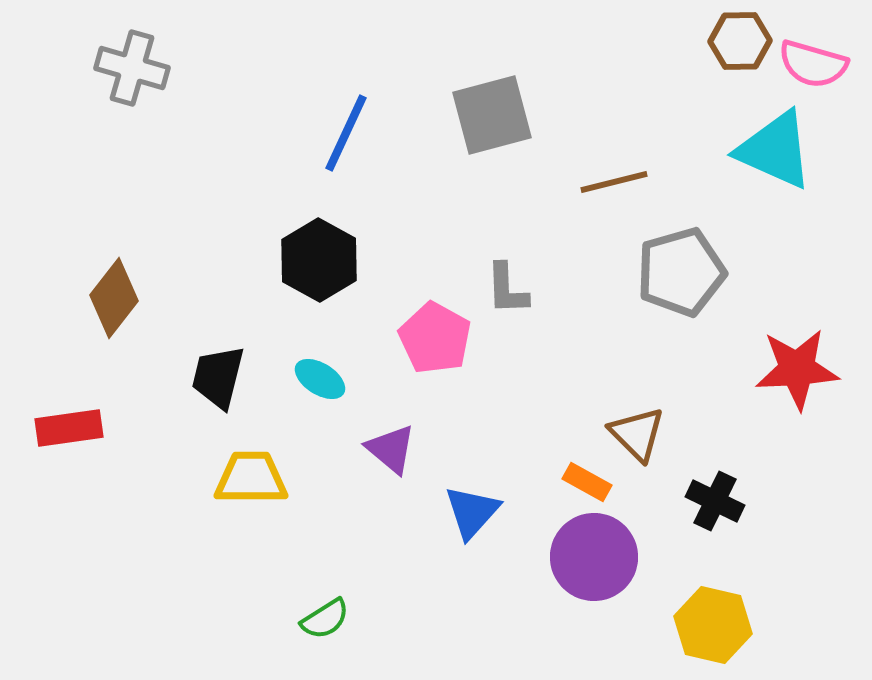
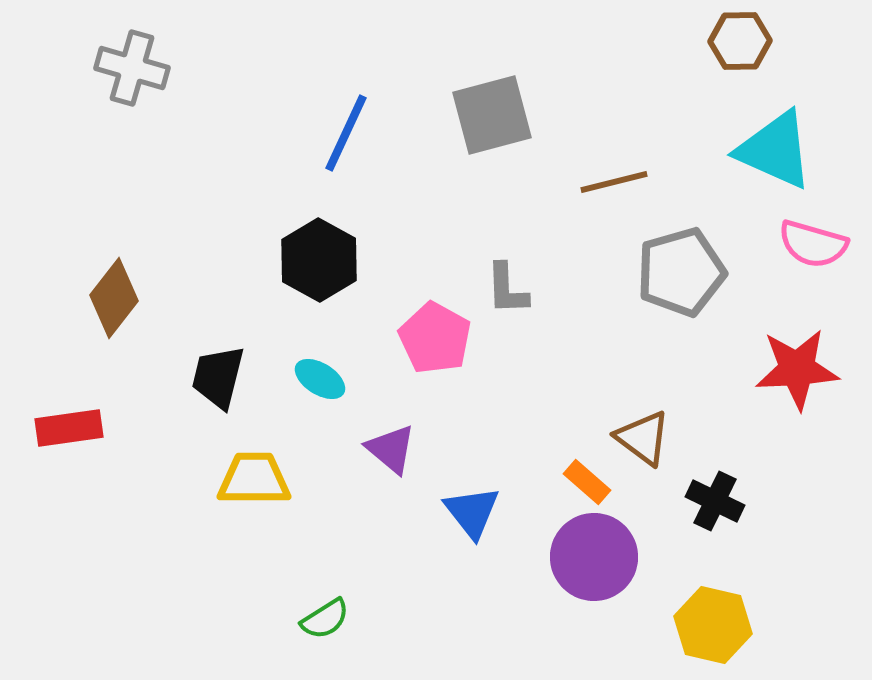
pink semicircle: moved 180 px down
brown triangle: moved 6 px right, 4 px down; rotated 8 degrees counterclockwise
yellow trapezoid: moved 3 px right, 1 px down
orange rectangle: rotated 12 degrees clockwise
blue triangle: rotated 20 degrees counterclockwise
